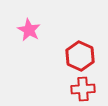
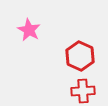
red cross: moved 2 px down
